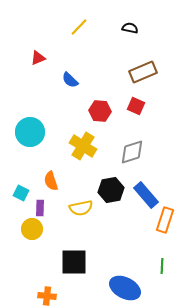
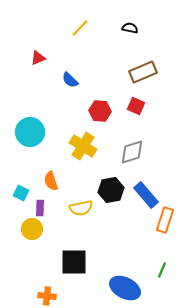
yellow line: moved 1 px right, 1 px down
green line: moved 4 px down; rotated 21 degrees clockwise
